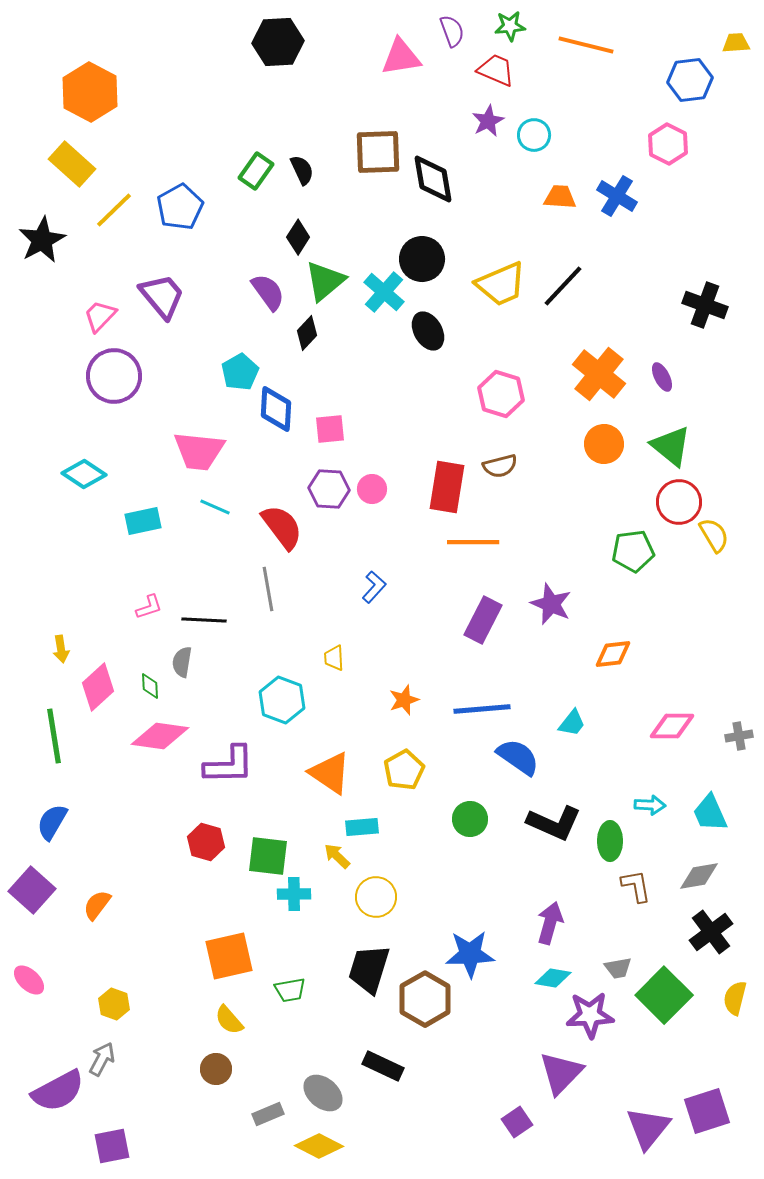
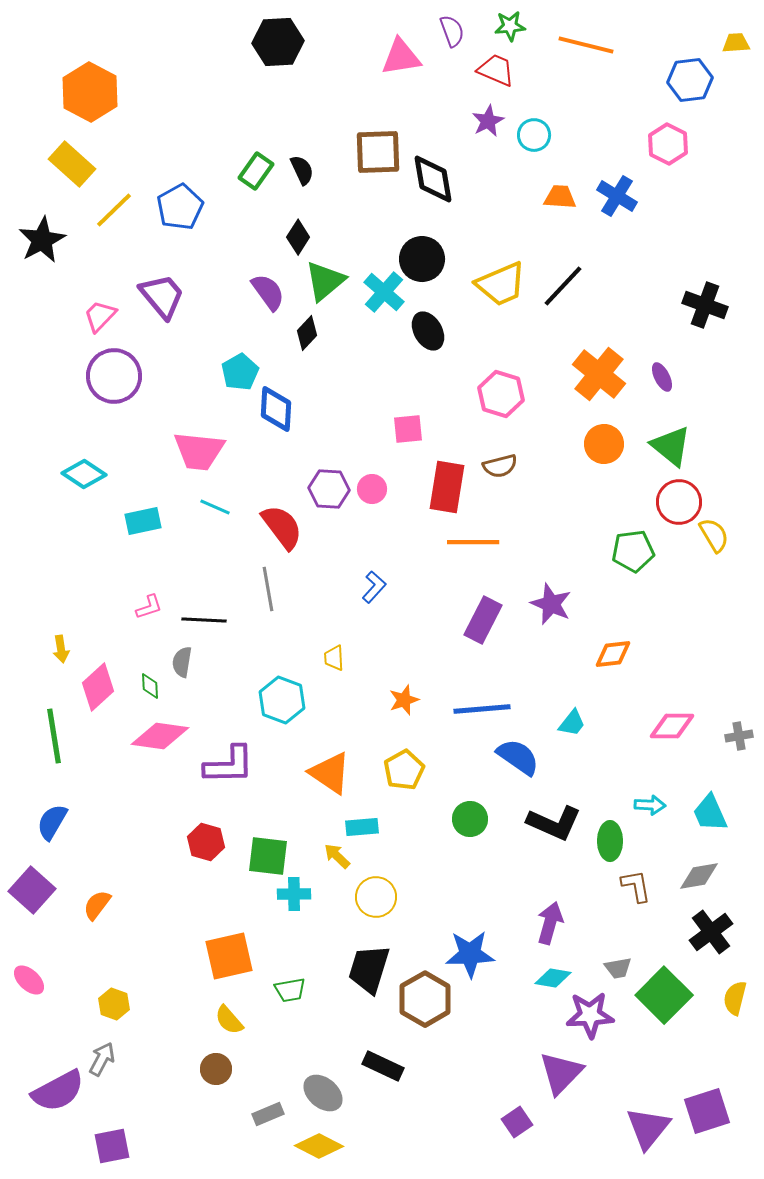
pink square at (330, 429): moved 78 px right
